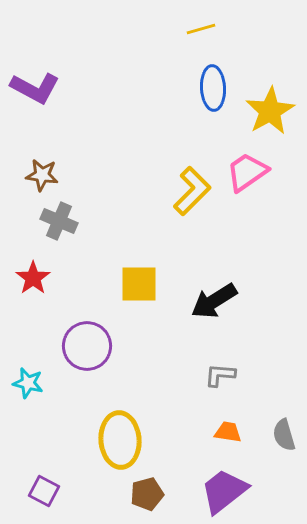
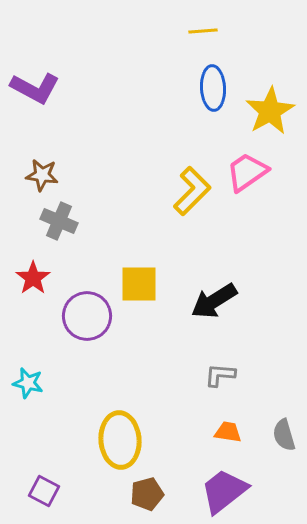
yellow line: moved 2 px right, 2 px down; rotated 12 degrees clockwise
purple circle: moved 30 px up
